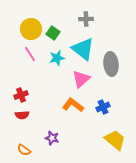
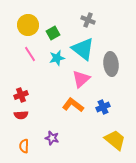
gray cross: moved 2 px right, 1 px down; rotated 24 degrees clockwise
yellow circle: moved 3 px left, 4 px up
green square: rotated 24 degrees clockwise
red semicircle: moved 1 px left
orange semicircle: moved 4 px up; rotated 56 degrees clockwise
